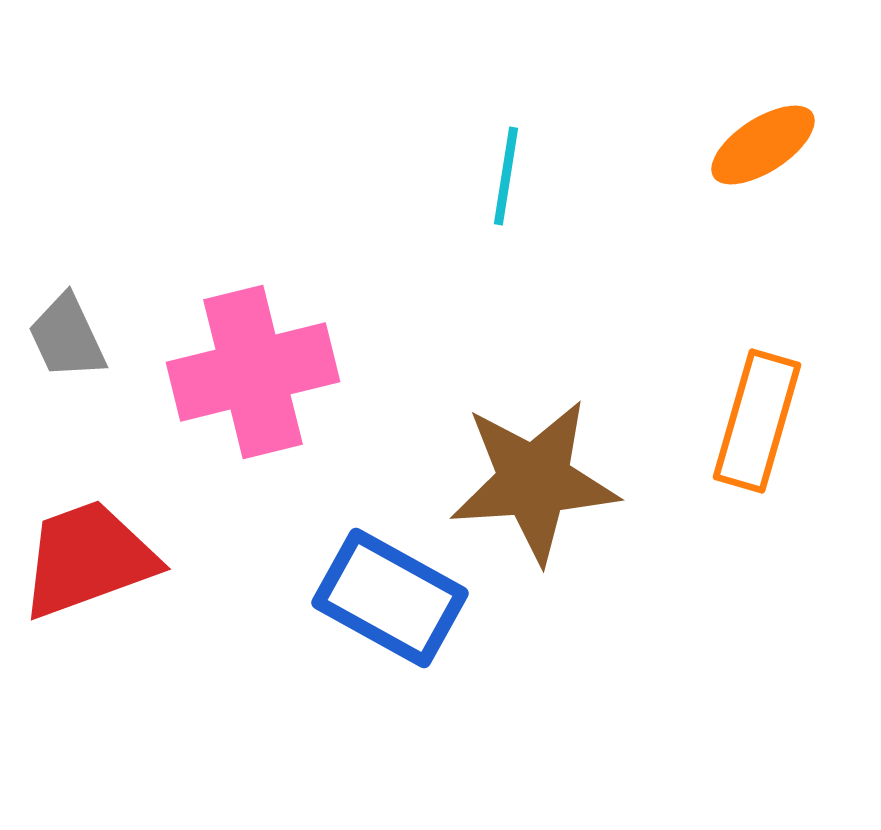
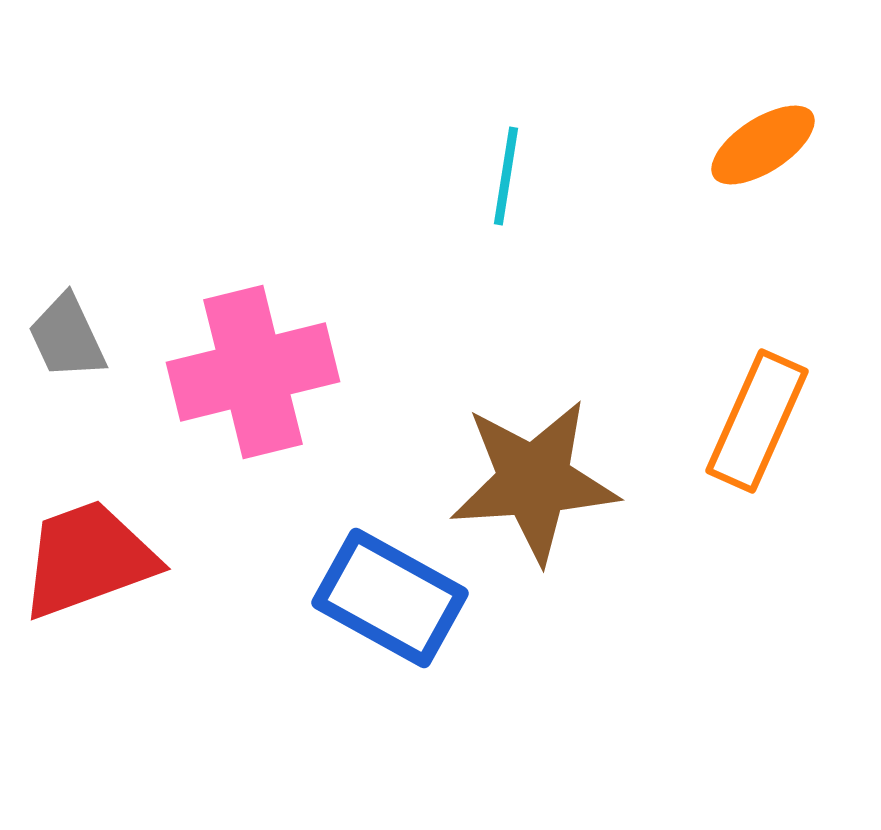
orange rectangle: rotated 8 degrees clockwise
